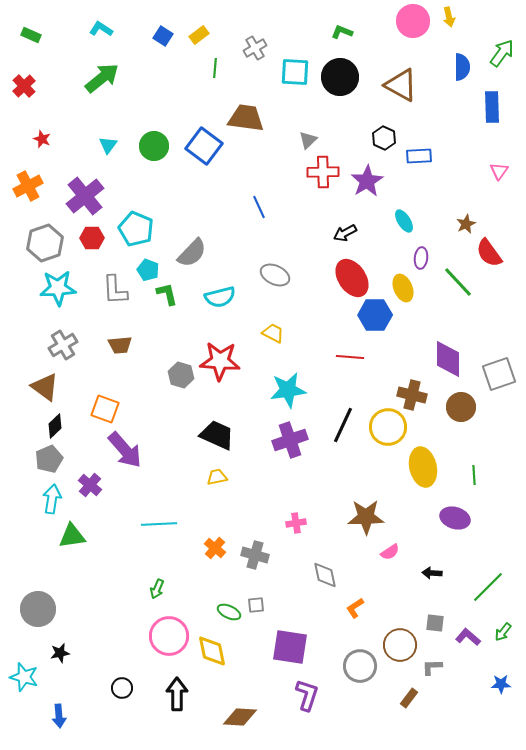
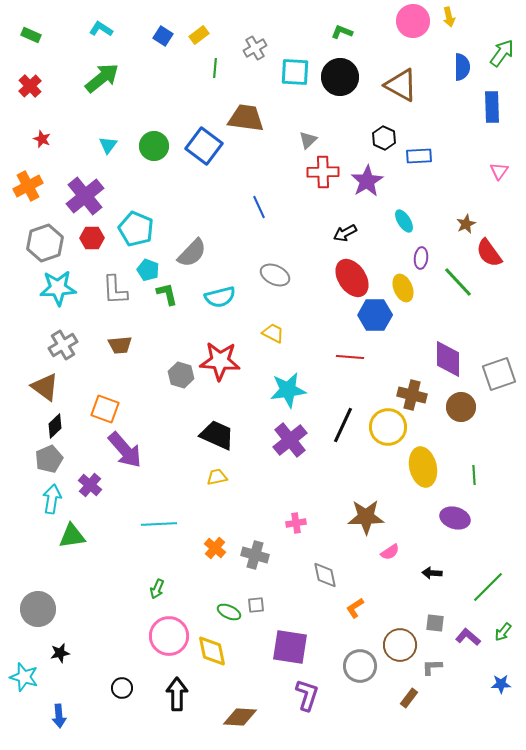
red cross at (24, 86): moved 6 px right
purple cross at (290, 440): rotated 20 degrees counterclockwise
